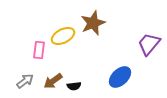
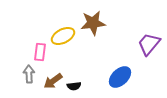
brown star: rotated 15 degrees clockwise
pink rectangle: moved 1 px right, 2 px down
gray arrow: moved 4 px right, 7 px up; rotated 54 degrees counterclockwise
